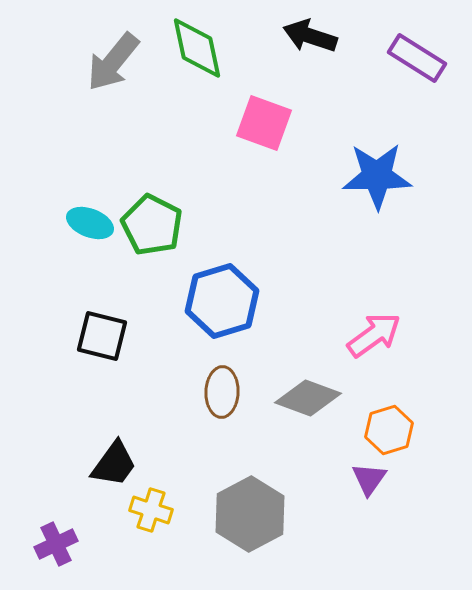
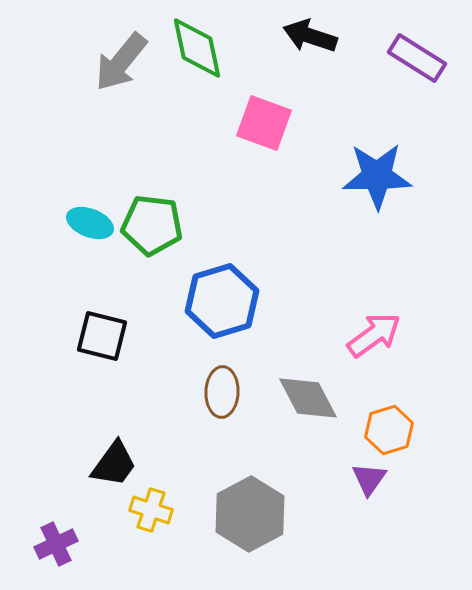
gray arrow: moved 8 px right
green pentagon: rotated 20 degrees counterclockwise
gray diamond: rotated 42 degrees clockwise
